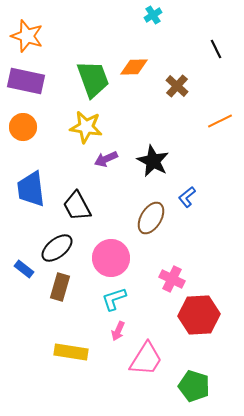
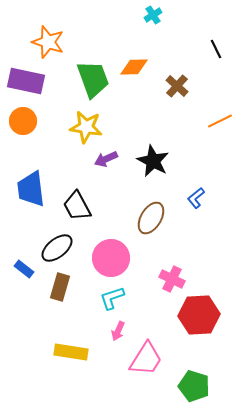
orange star: moved 21 px right, 6 px down
orange circle: moved 6 px up
blue L-shape: moved 9 px right, 1 px down
cyan L-shape: moved 2 px left, 1 px up
